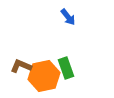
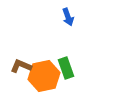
blue arrow: rotated 18 degrees clockwise
